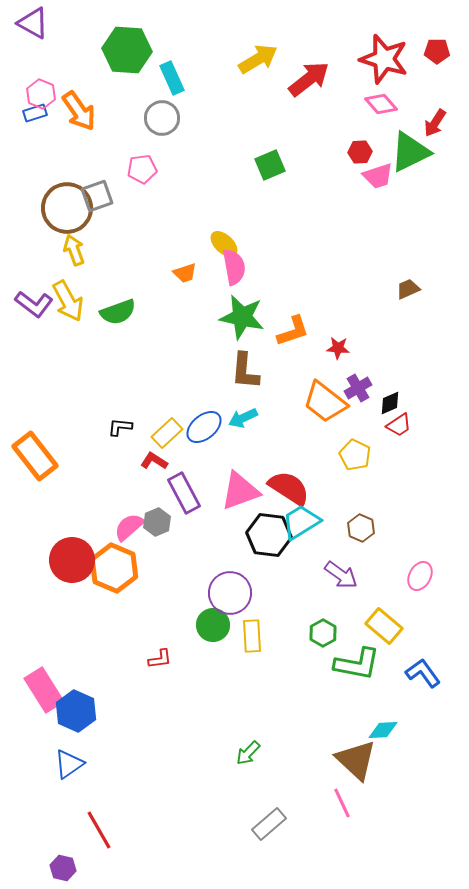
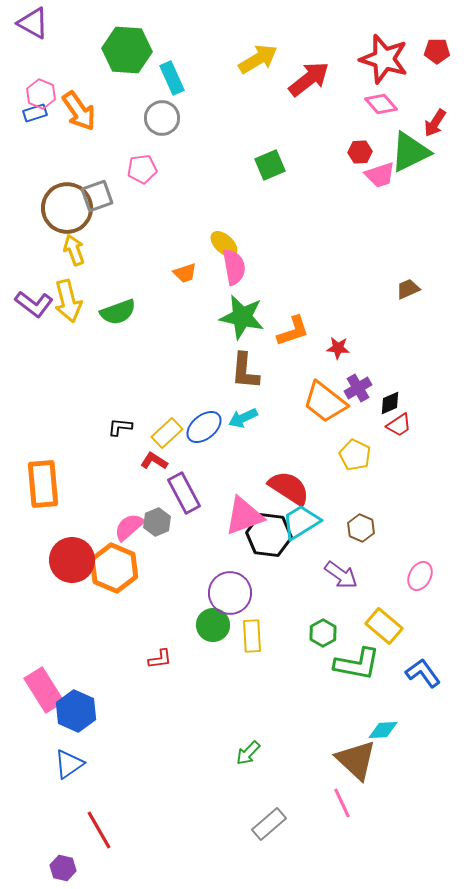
pink trapezoid at (378, 176): moved 2 px right, 1 px up
yellow arrow at (68, 301): rotated 15 degrees clockwise
orange rectangle at (35, 456): moved 8 px right, 28 px down; rotated 33 degrees clockwise
pink triangle at (240, 491): moved 4 px right, 25 px down
